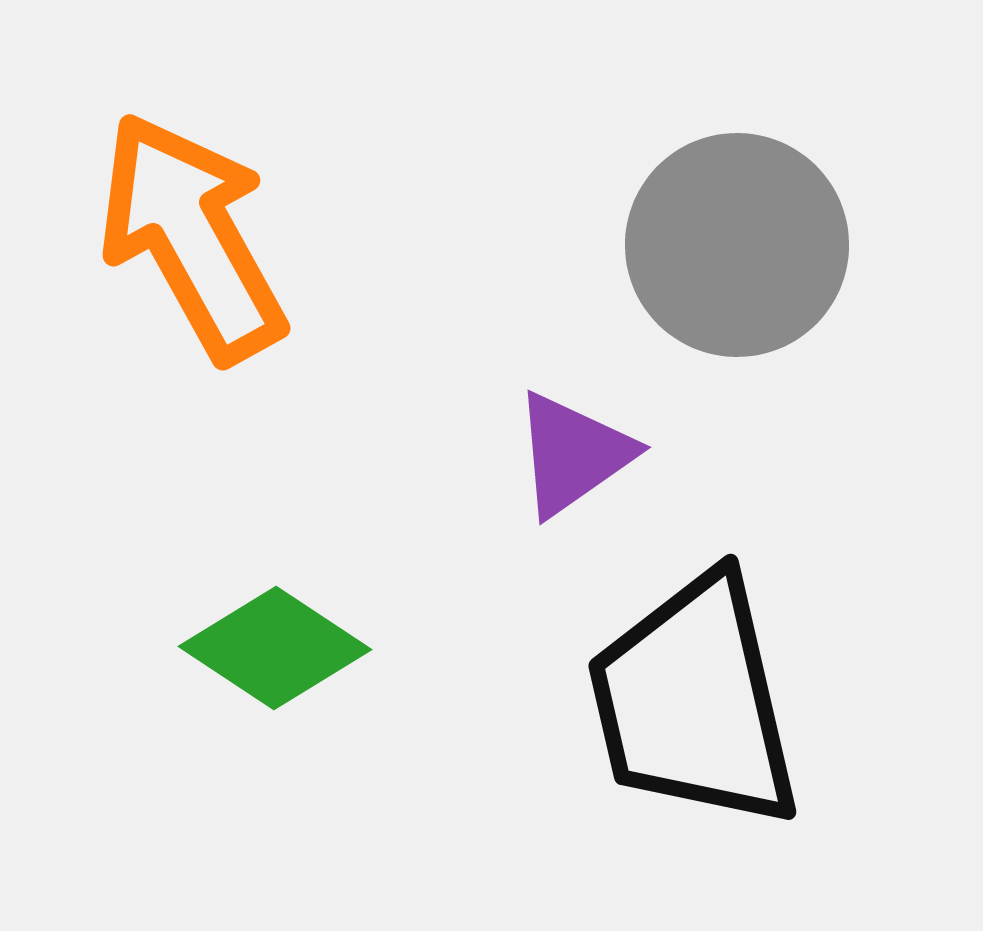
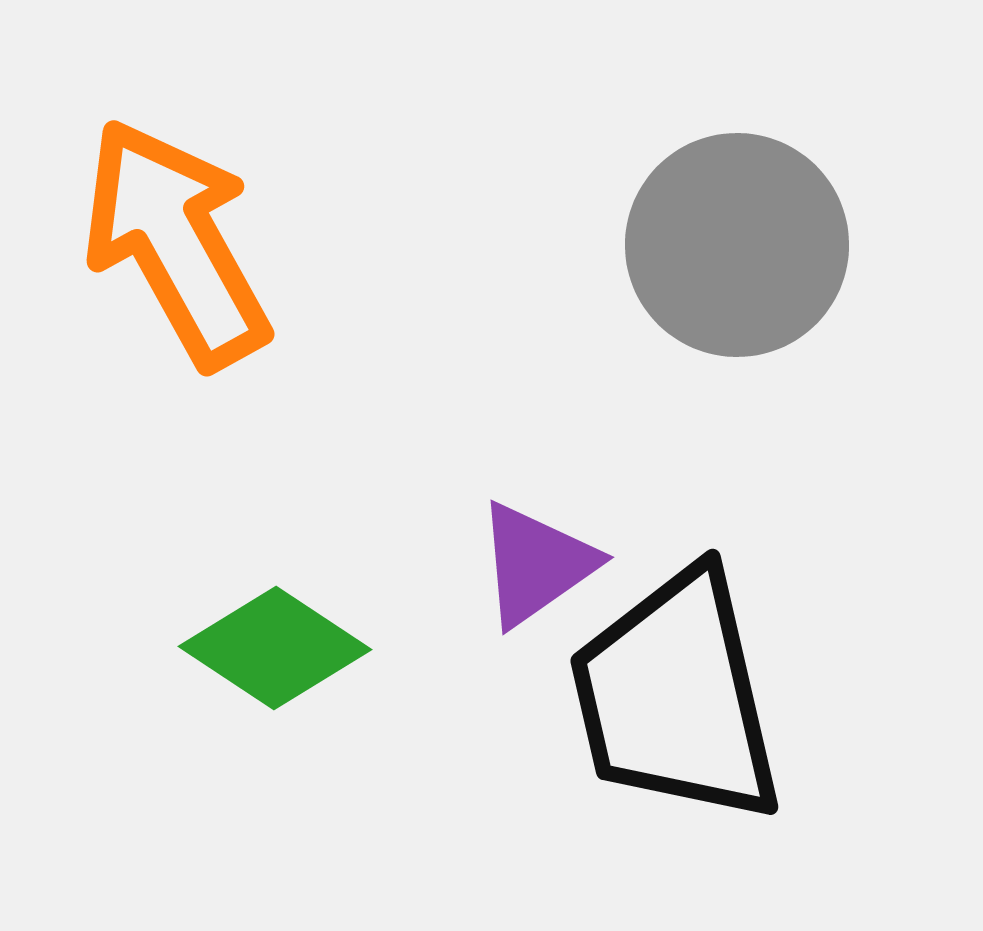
orange arrow: moved 16 px left, 6 px down
purple triangle: moved 37 px left, 110 px down
black trapezoid: moved 18 px left, 5 px up
